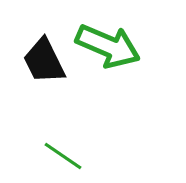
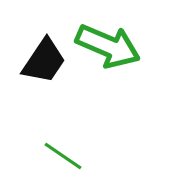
black trapezoid: rotated 120 degrees counterclockwise
